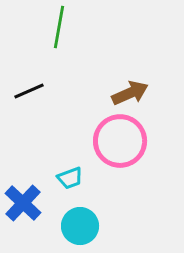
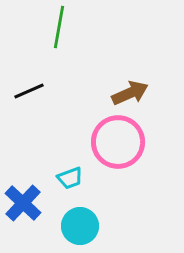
pink circle: moved 2 px left, 1 px down
